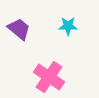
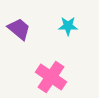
pink cross: moved 2 px right
